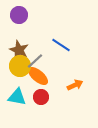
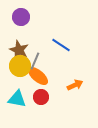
purple circle: moved 2 px right, 2 px down
gray line: rotated 24 degrees counterclockwise
cyan triangle: moved 2 px down
